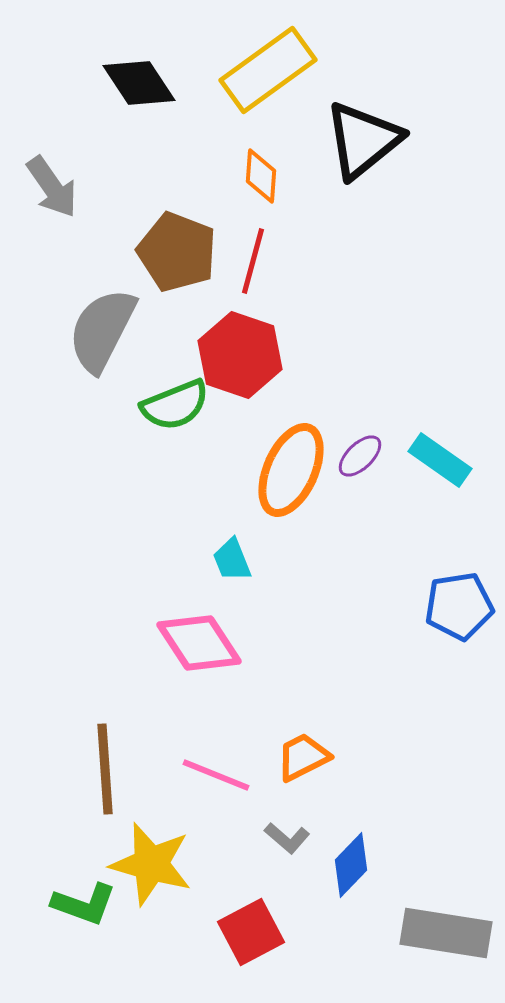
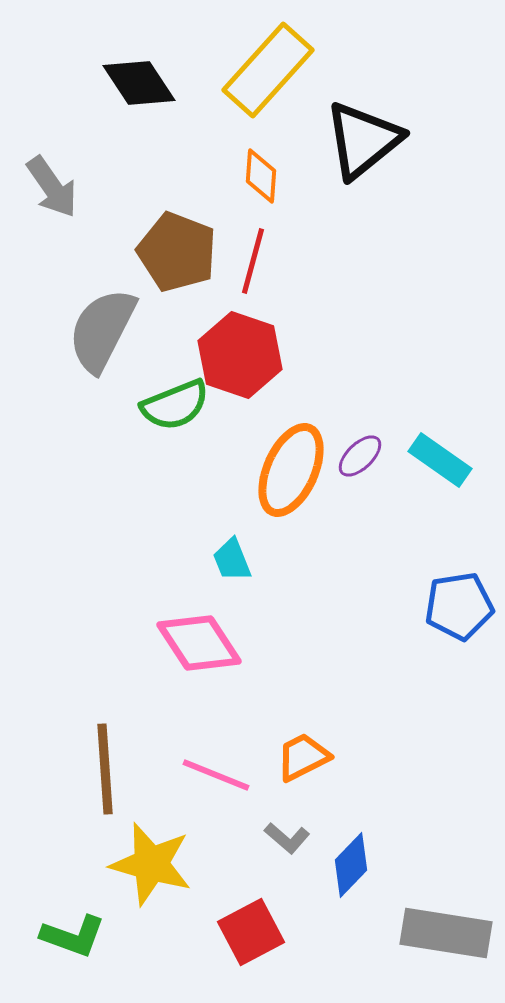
yellow rectangle: rotated 12 degrees counterclockwise
green L-shape: moved 11 px left, 32 px down
